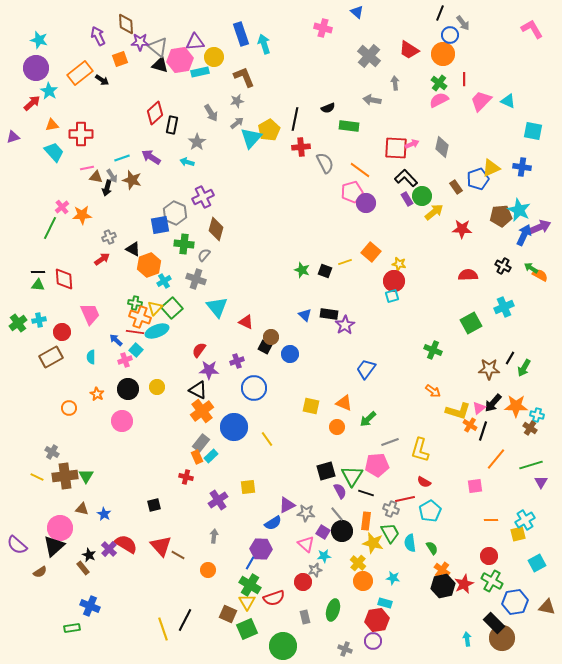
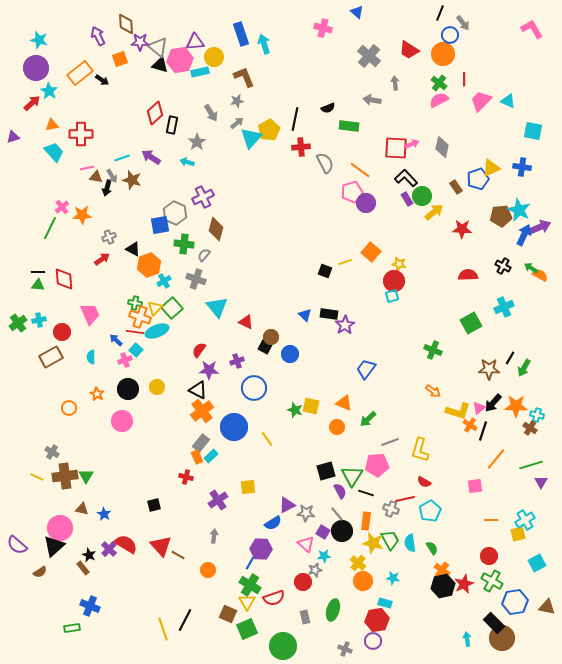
green star at (302, 270): moved 7 px left, 140 px down
green trapezoid at (390, 533): moved 7 px down
